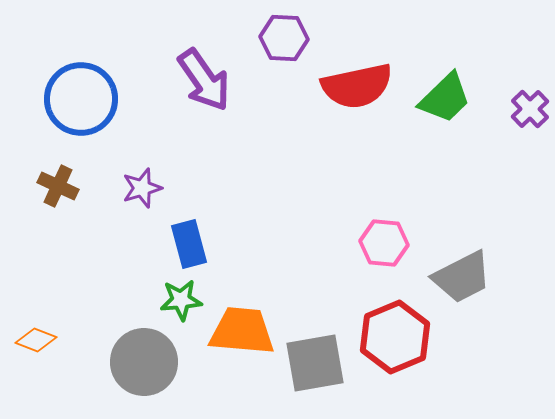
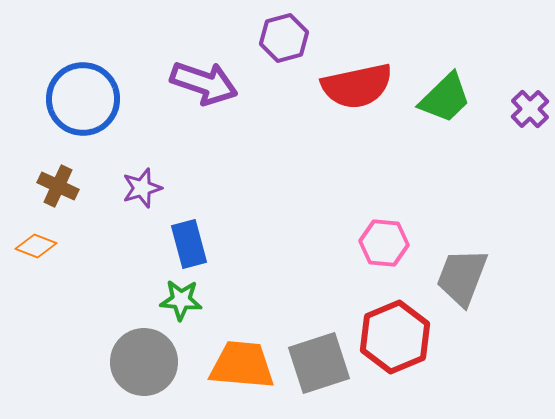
purple hexagon: rotated 18 degrees counterclockwise
purple arrow: moved 3 px down; rotated 36 degrees counterclockwise
blue circle: moved 2 px right
gray trapezoid: rotated 138 degrees clockwise
green star: rotated 9 degrees clockwise
orange trapezoid: moved 34 px down
orange diamond: moved 94 px up
gray square: moved 4 px right; rotated 8 degrees counterclockwise
